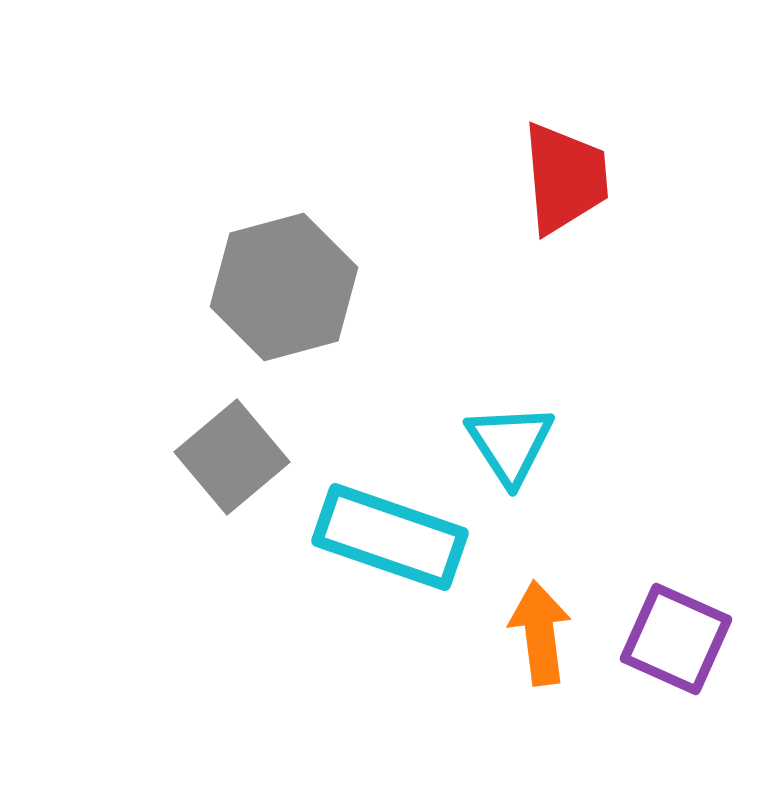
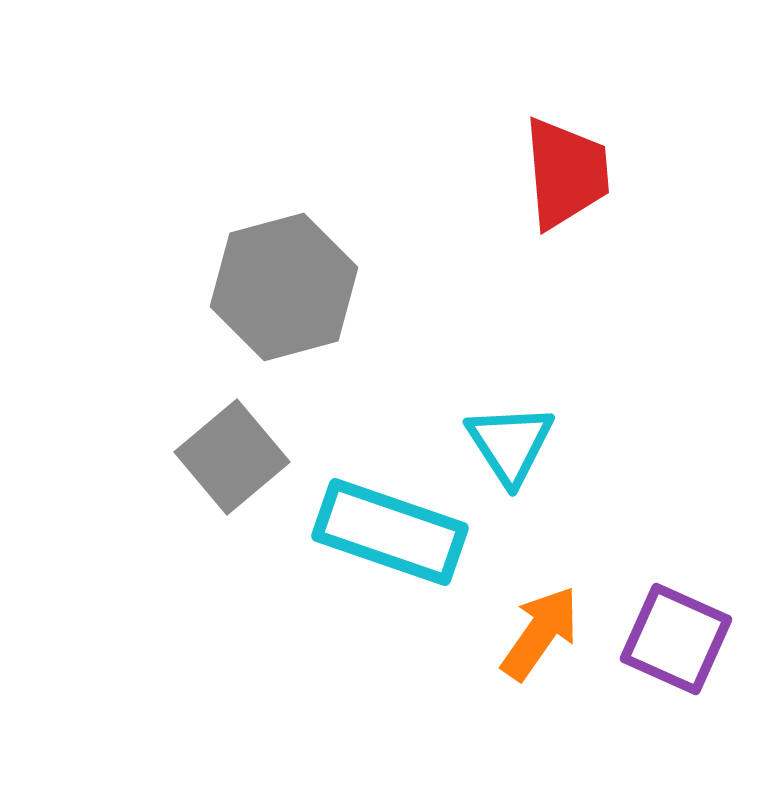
red trapezoid: moved 1 px right, 5 px up
cyan rectangle: moved 5 px up
orange arrow: rotated 42 degrees clockwise
